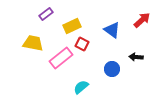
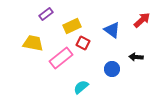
red square: moved 1 px right, 1 px up
